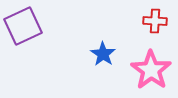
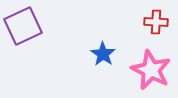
red cross: moved 1 px right, 1 px down
pink star: rotated 9 degrees counterclockwise
